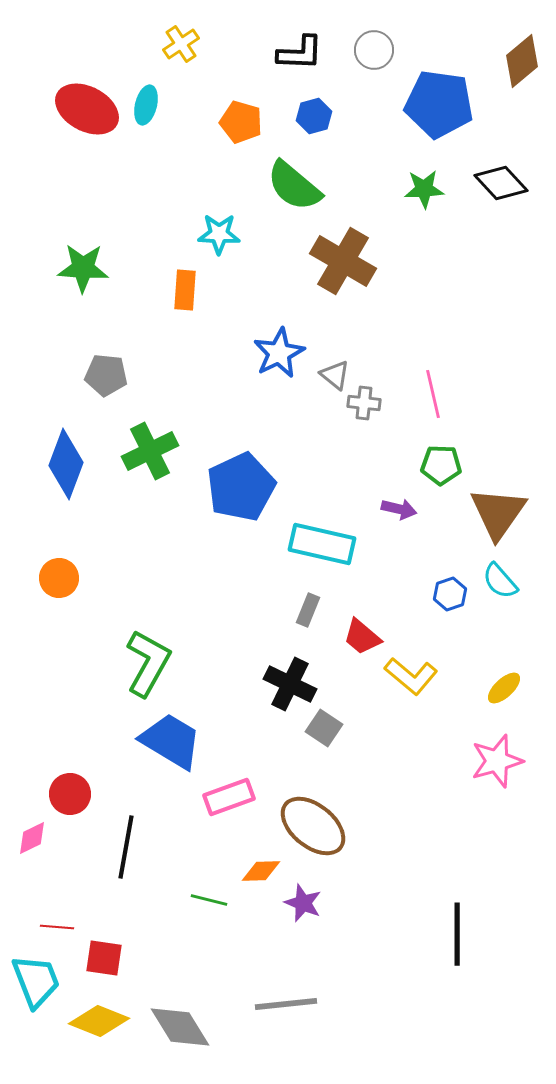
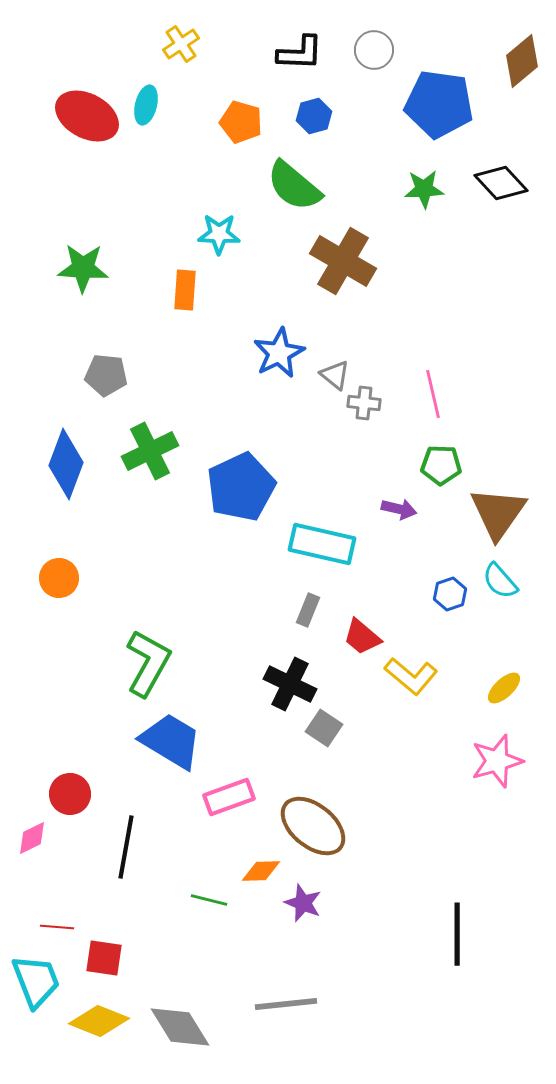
red ellipse at (87, 109): moved 7 px down
